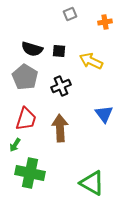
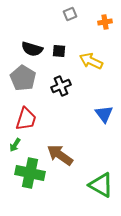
gray pentagon: moved 2 px left, 1 px down
brown arrow: moved 27 px down; rotated 52 degrees counterclockwise
green triangle: moved 9 px right, 2 px down
